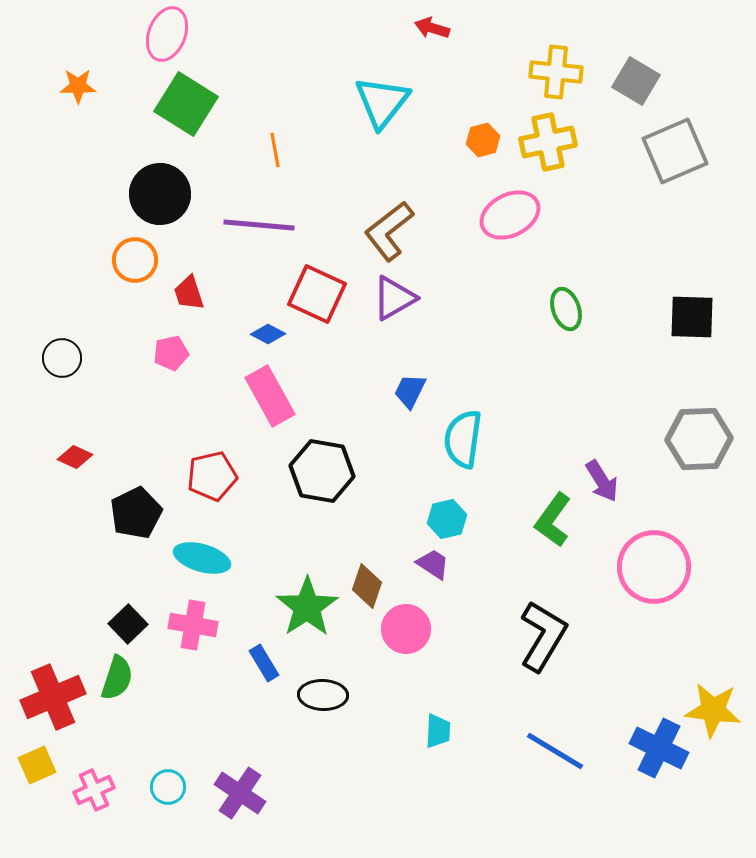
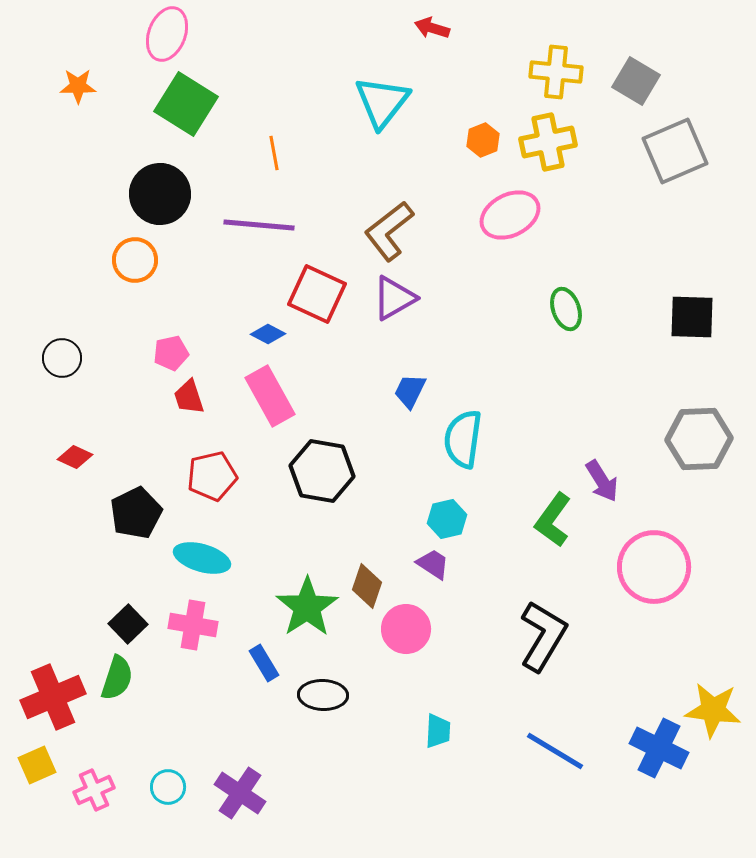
orange hexagon at (483, 140): rotated 8 degrees counterclockwise
orange line at (275, 150): moved 1 px left, 3 px down
red trapezoid at (189, 293): moved 104 px down
